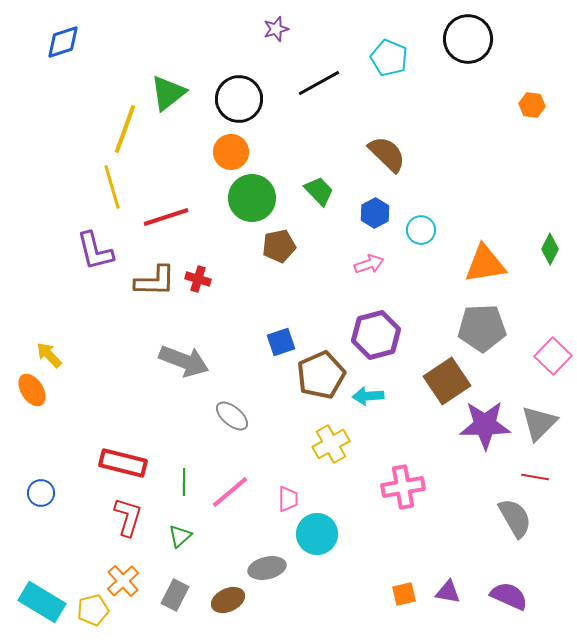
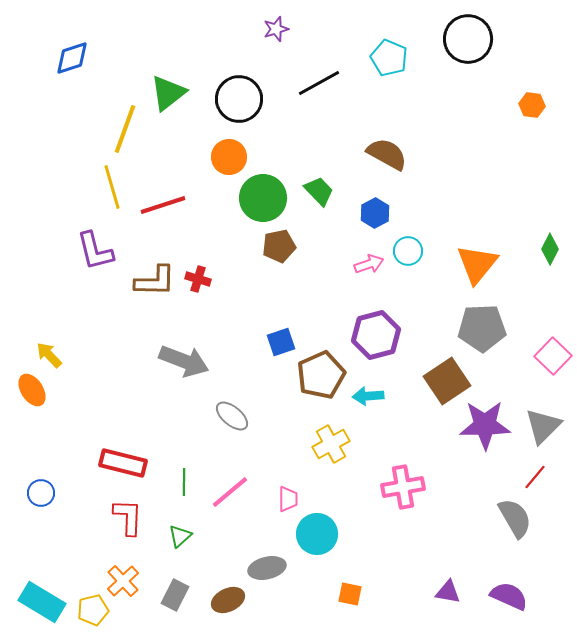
blue diamond at (63, 42): moved 9 px right, 16 px down
orange circle at (231, 152): moved 2 px left, 5 px down
brown semicircle at (387, 154): rotated 15 degrees counterclockwise
green circle at (252, 198): moved 11 px right
red line at (166, 217): moved 3 px left, 12 px up
cyan circle at (421, 230): moved 13 px left, 21 px down
orange triangle at (485, 264): moved 8 px left; rotated 42 degrees counterclockwise
gray triangle at (539, 423): moved 4 px right, 3 px down
red line at (535, 477): rotated 60 degrees counterclockwise
red L-shape at (128, 517): rotated 15 degrees counterclockwise
orange square at (404, 594): moved 54 px left; rotated 25 degrees clockwise
